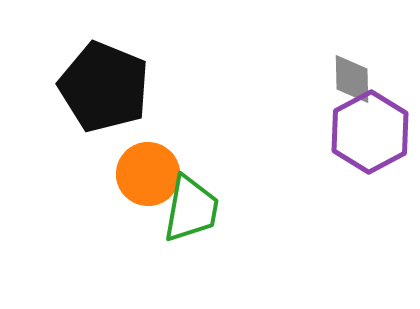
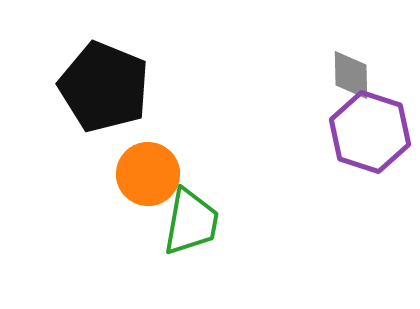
gray diamond: moved 1 px left, 4 px up
purple hexagon: rotated 14 degrees counterclockwise
green trapezoid: moved 13 px down
